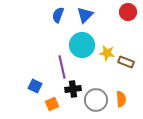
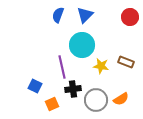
red circle: moved 2 px right, 5 px down
yellow star: moved 6 px left, 13 px down
orange semicircle: rotated 63 degrees clockwise
